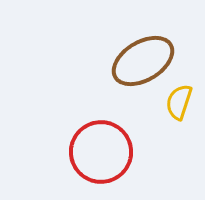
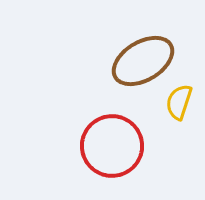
red circle: moved 11 px right, 6 px up
